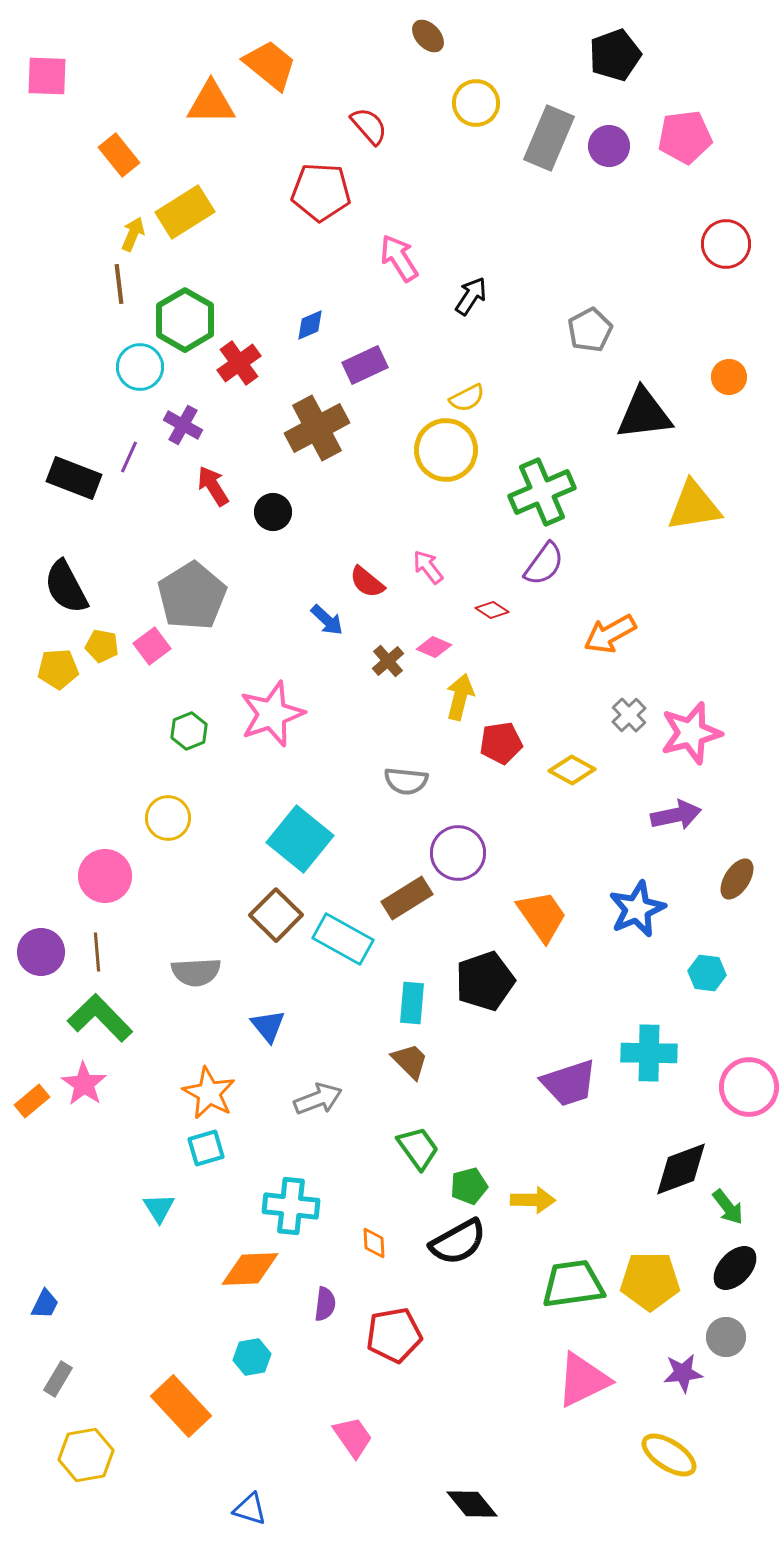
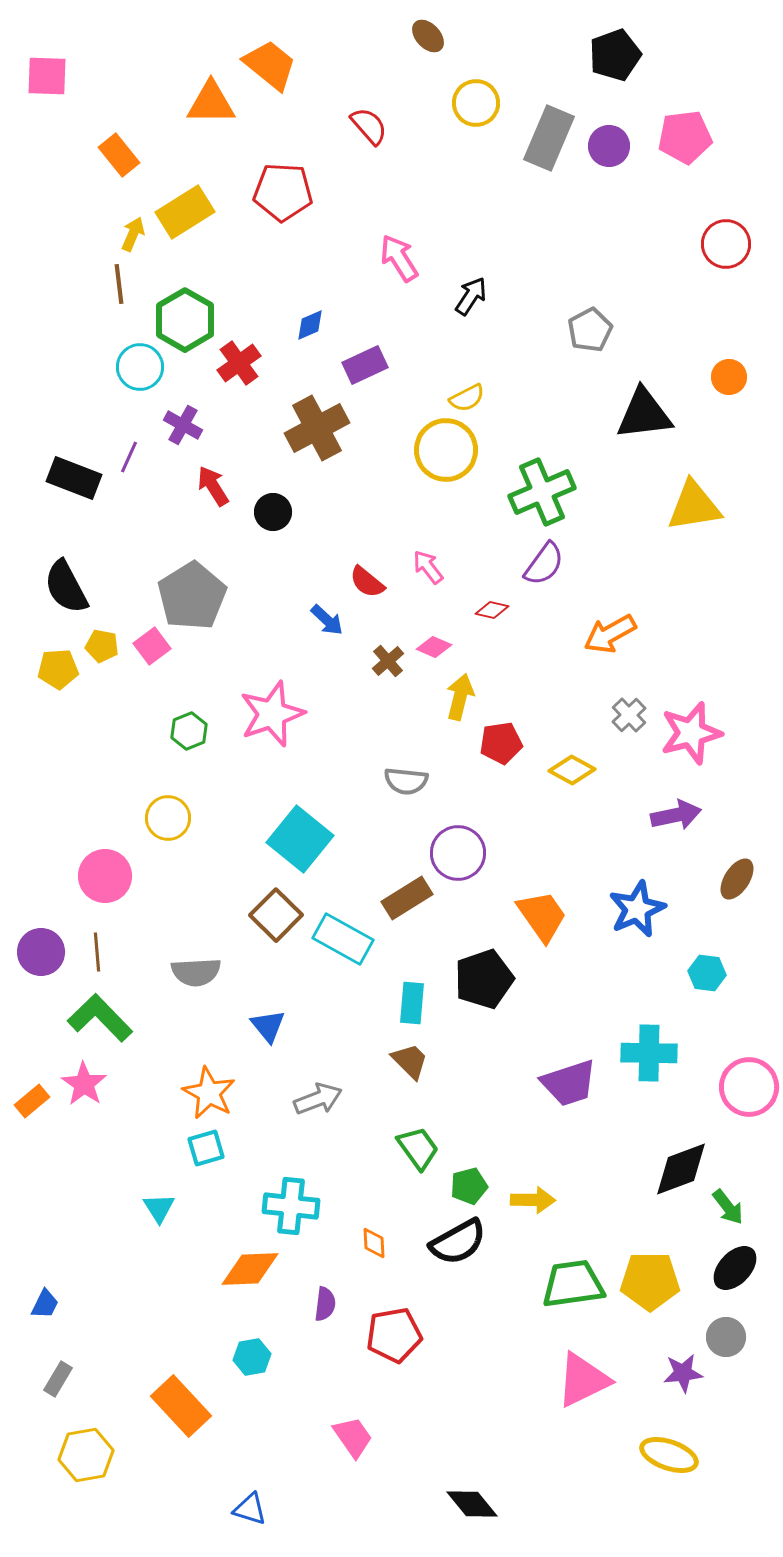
red pentagon at (321, 192): moved 38 px left
red diamond at (492, 610): rotated 20 degrees counterclockwise
black pentagon at (485, 981): moved 1 px left, 2 px up
yellow ellipse at (669, 1455): rotated 14 degrees counterclockwise
